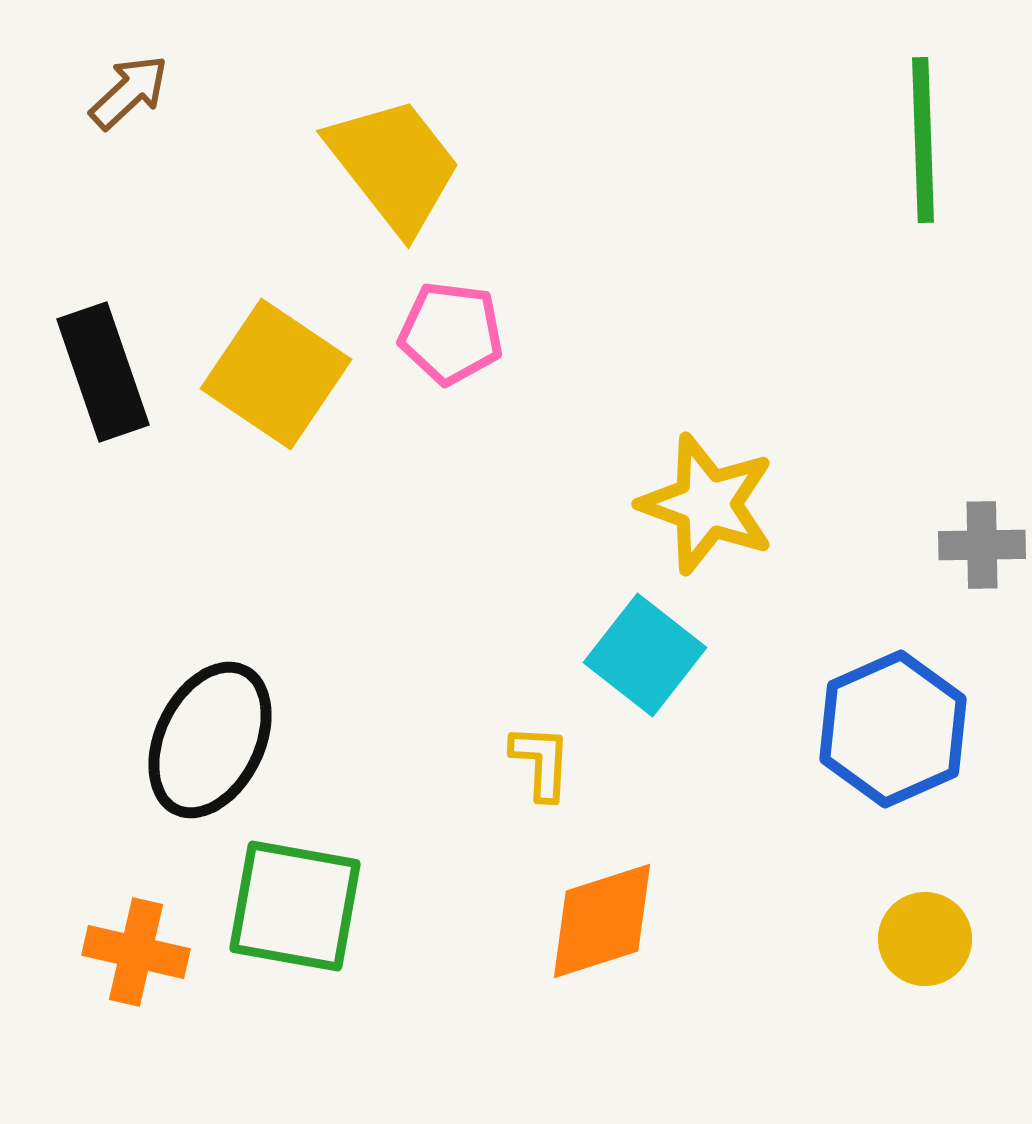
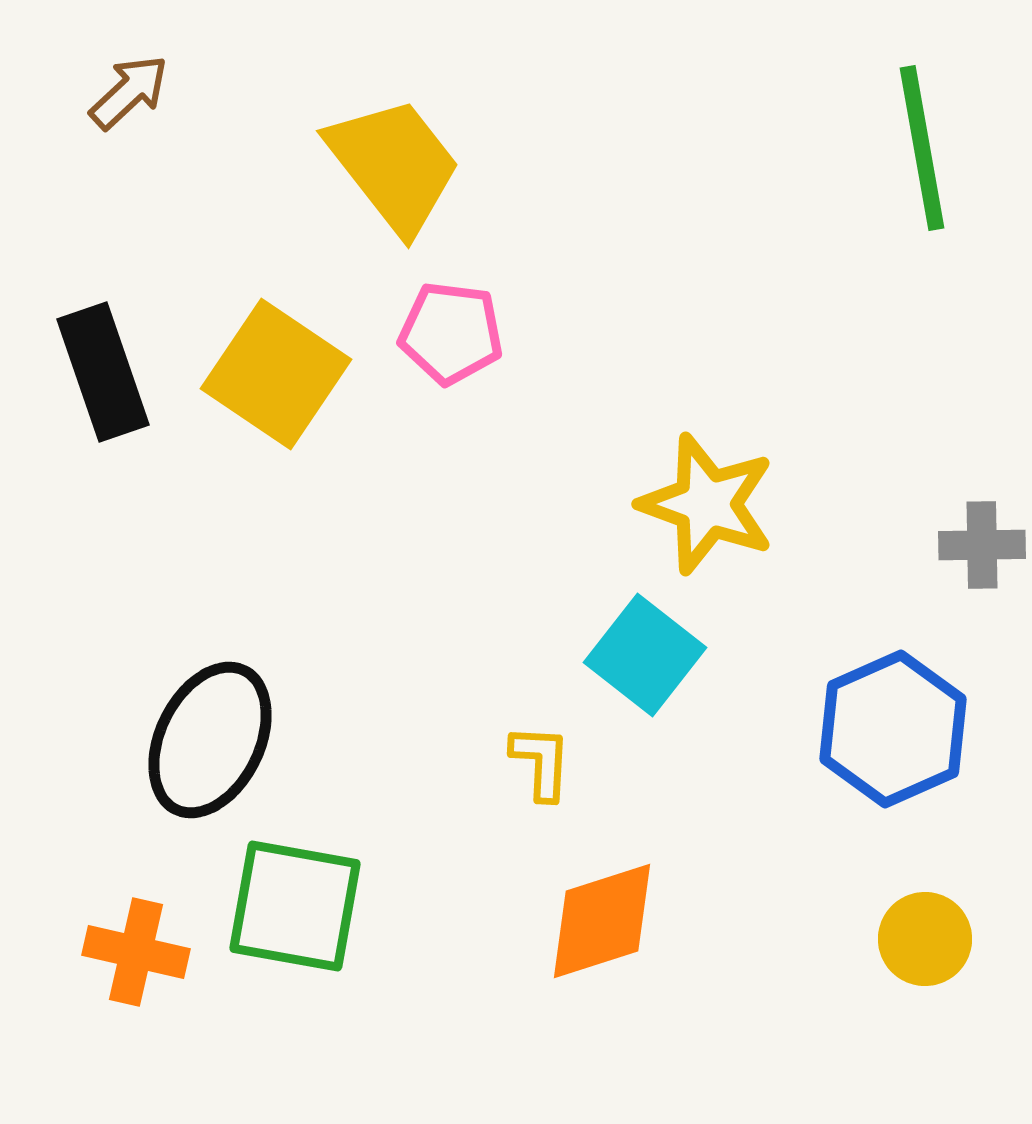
green line: moved 1 px left, 8 px down; rotated 8 degrees counterclockwise
